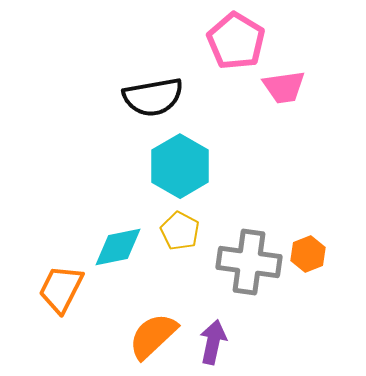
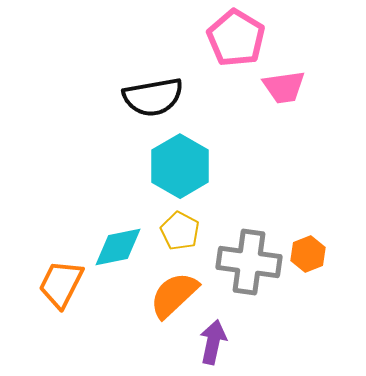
pink pentagon: moved 3 px up
orange trapezoid: moved 5 px up
orange semicircle: moved 21 px right, 41 px up
